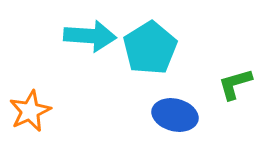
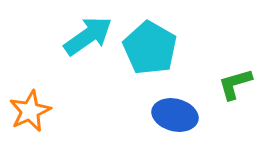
cyan arrow: moved 2 px left; rotated 39 degrees counterclockwise
cyan pentagon: rotated 10 degrees counterclockwise
